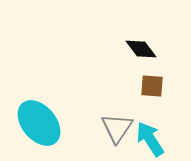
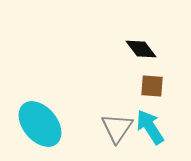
cyan ellipse: moved 1 px right, 1 px down
cyan arrow: moved 12 px up
